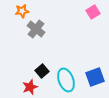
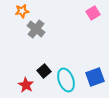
pink square: moved 1 px down
black square: moved 2 px right
red star: moved 4 px left, 2 px up; rotated 21 degrees counterclockwise
